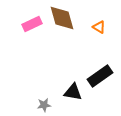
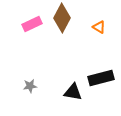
brown diamond: rotated 44 degrees clockwise
black rectangle: moved 1 px right, 2 px down; rotated 20 degrees clockwise
gray star: moved 14 px left, 19 px up
